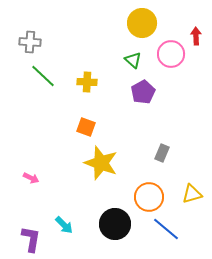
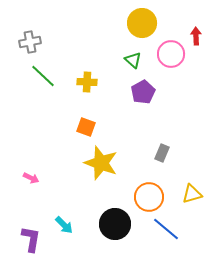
gray cross: rotated 15 degrees counterclockwise
